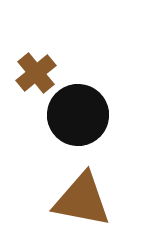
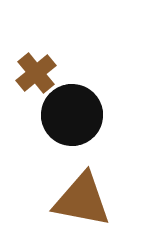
black circle: moved 6 px left
